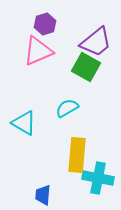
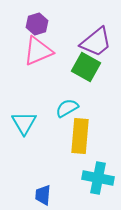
purple hexagon: moved 8 px left
cyan triangle: rotated 28 degrees clockwise
yellow rectangle: moved 3 px right, 19 px up
